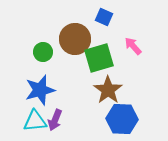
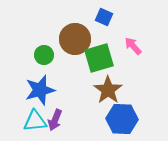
green circle: moved 1 px right, 3 px down
